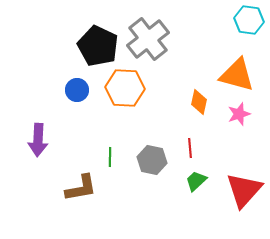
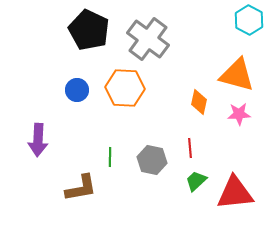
cyan hexagon: rotated 20 degrees clockwise
gray cross: rotated 15 degrees counterclockwise
black pentagon: moved 9 px left, 16 px up
pink star: rotated 15 degrees clockwise
red triangle: moved 9 px left, 3 px down; rotated 42 degrees clockwise
